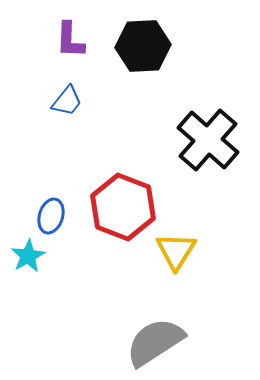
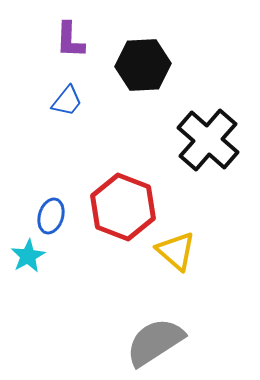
black hexagon: moved 19 px down
yellow triangle: rotated 21 degrees counterclockwise
